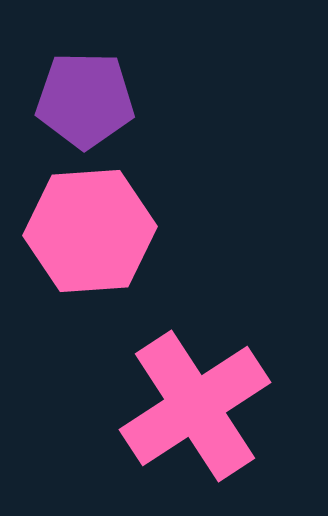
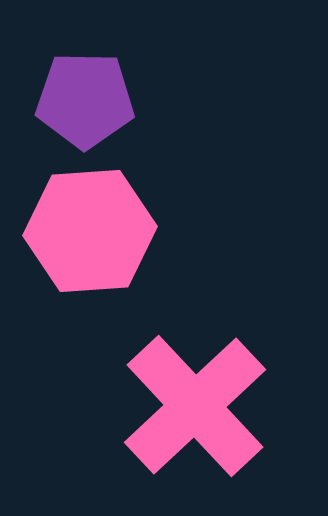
pink cross: rotated 10 degrees counterclockwise
